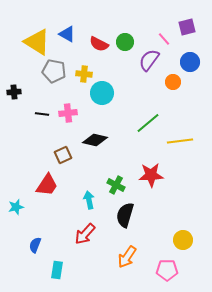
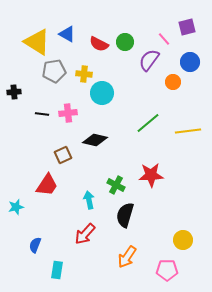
gray pentagon: rotated 20 degrees counterclockwise
yellow line: moved 8 px right, 10 px up
